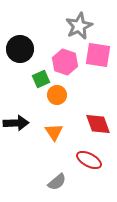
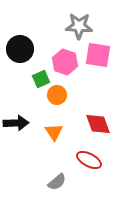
gray star: rotated 28 degrees clockwise
